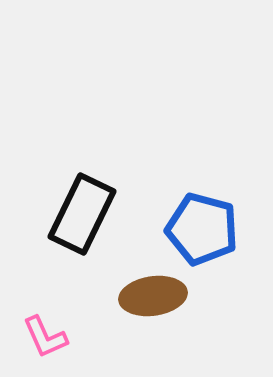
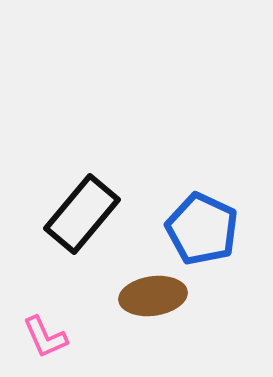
black rectangle: rotated 14 degrees clockwise
blue pentagon: rotated 10 degrees clockwise
